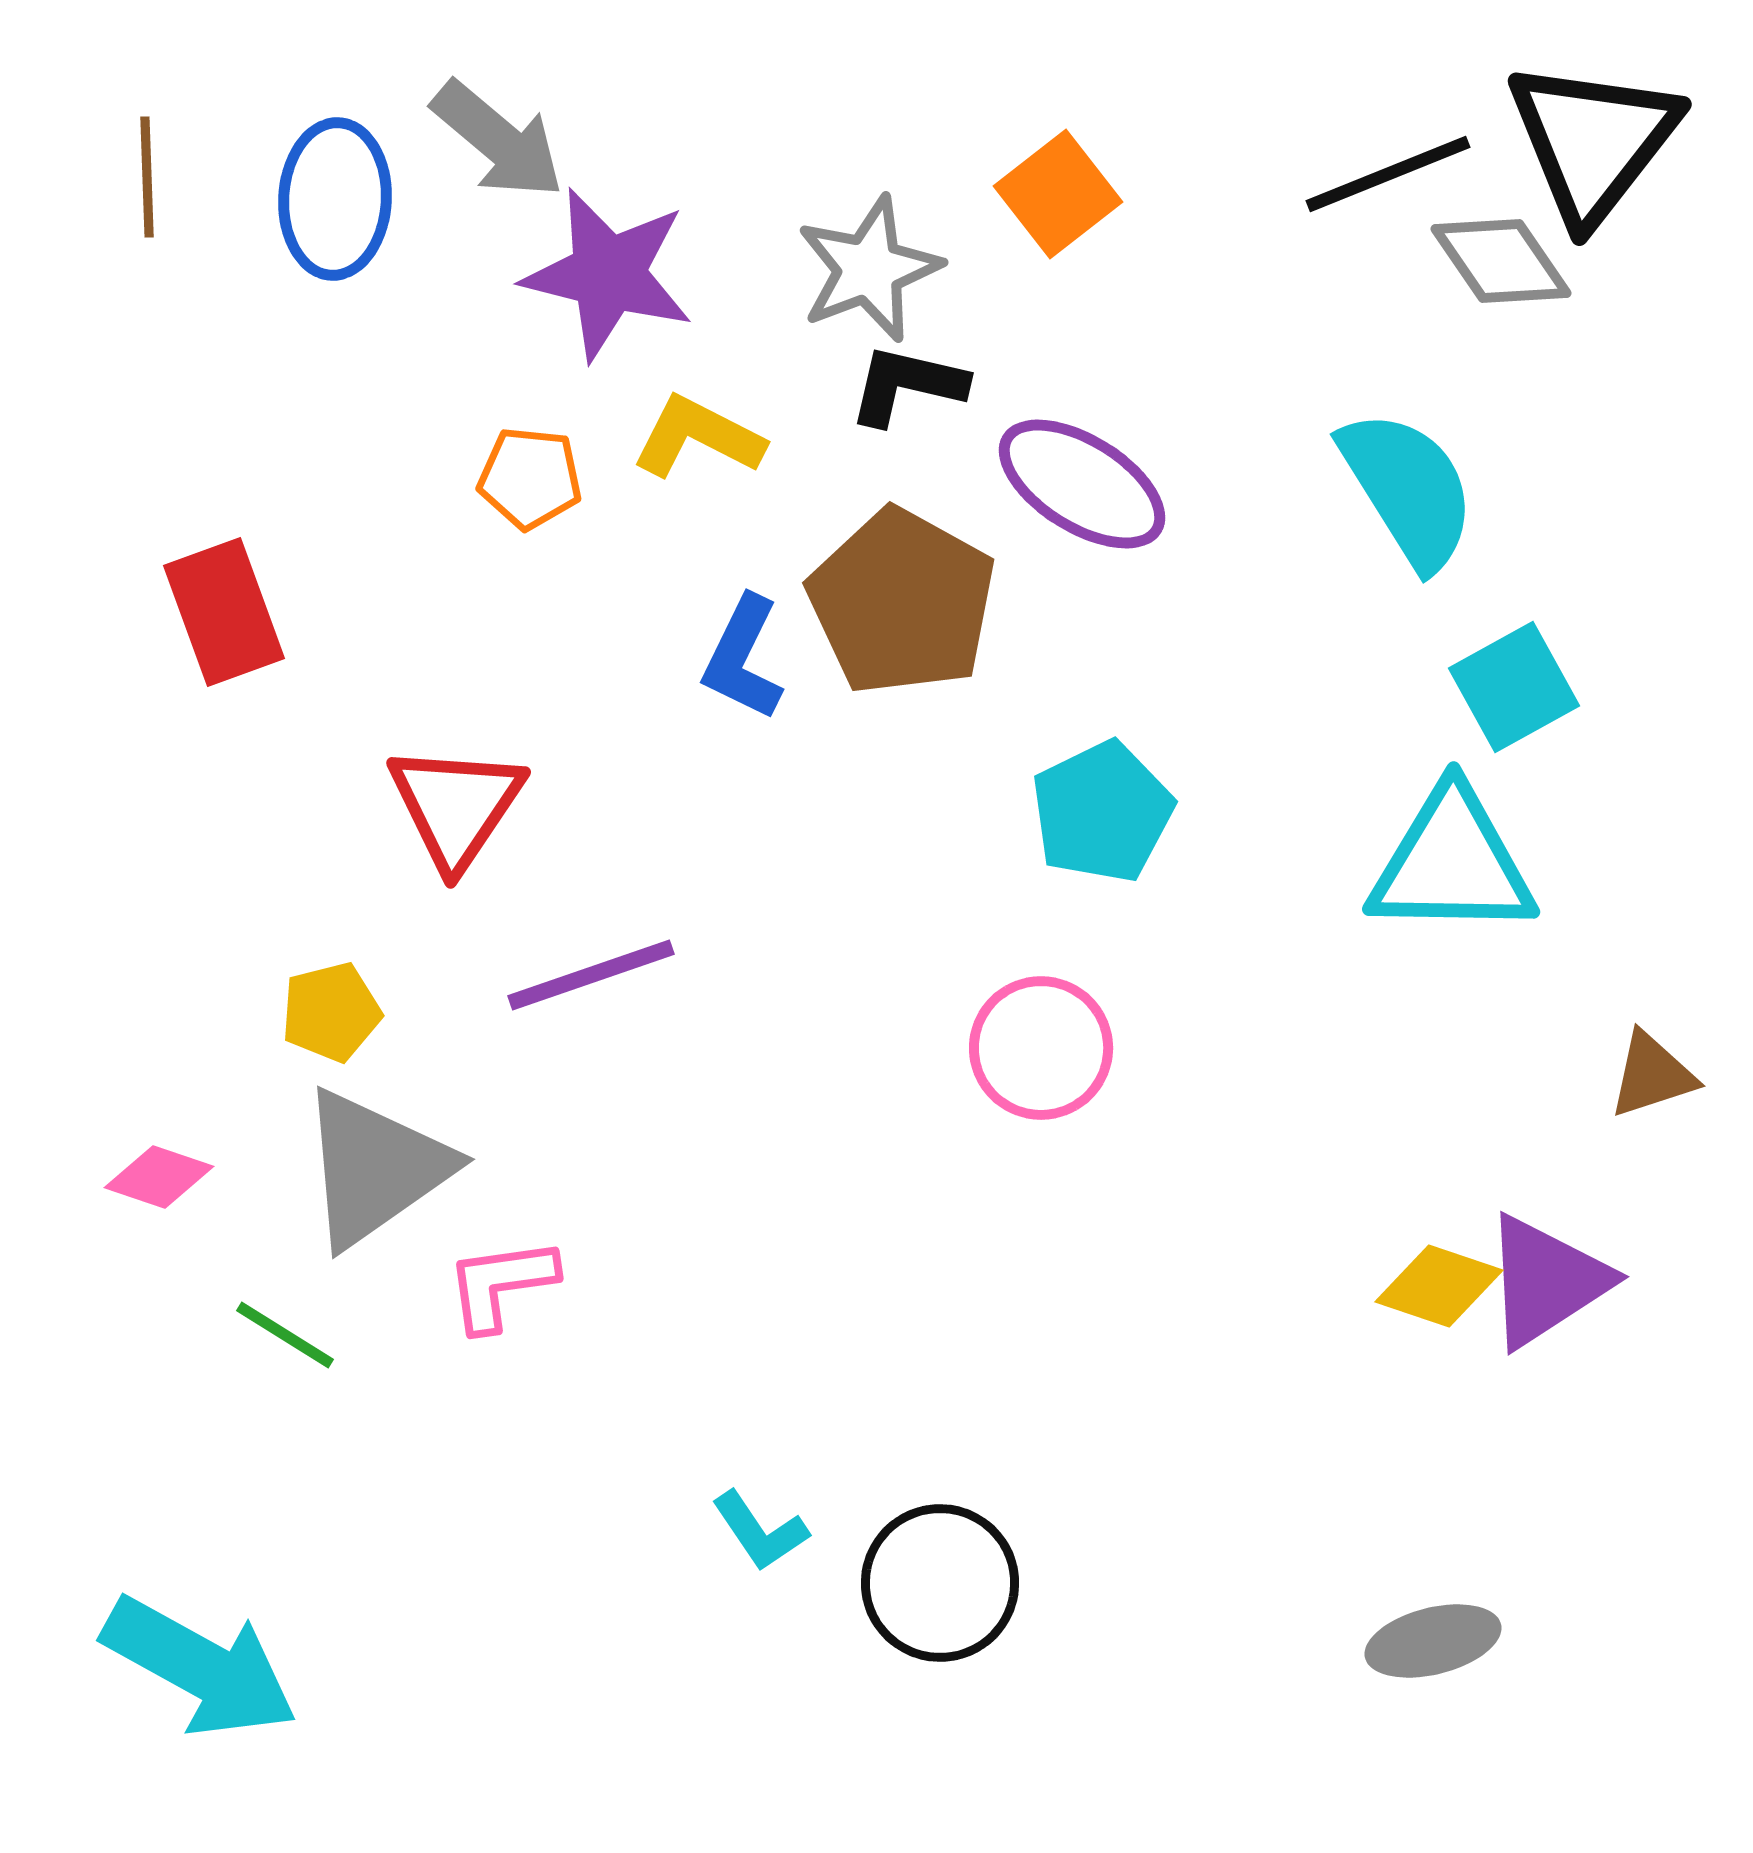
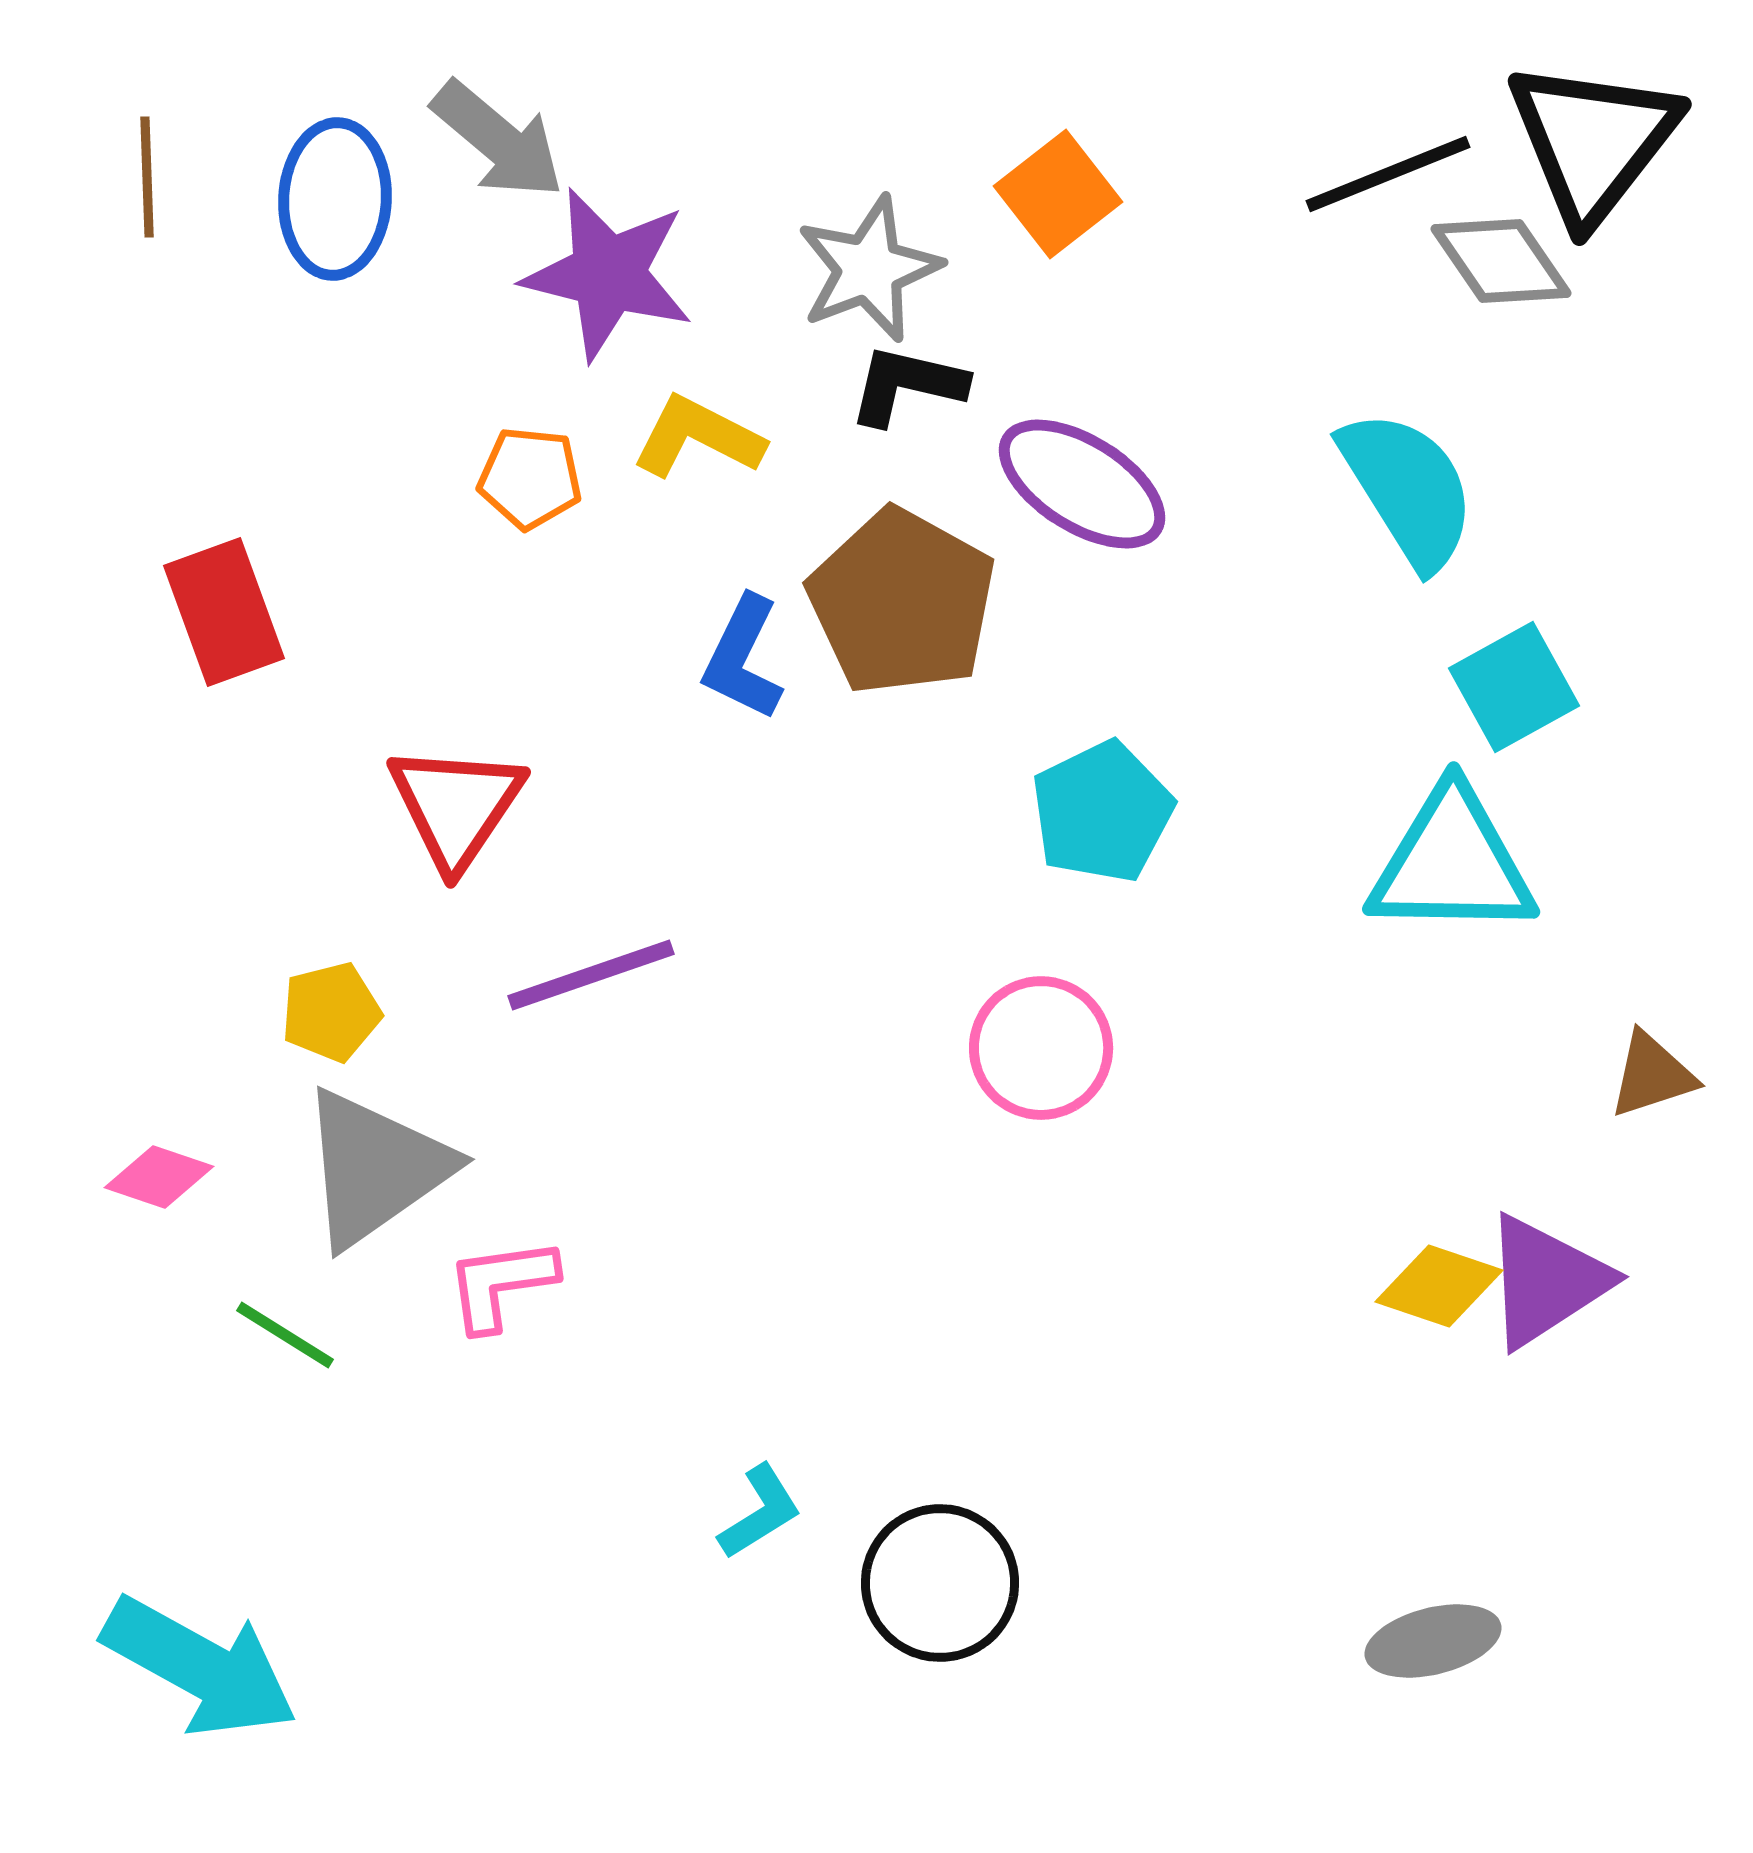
cyan L-shape: moved 19 px up; rotated 88 degrees counterclockwise
